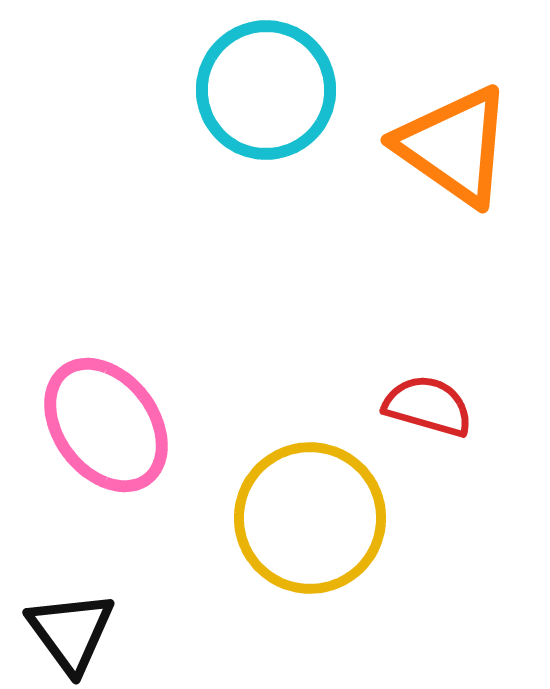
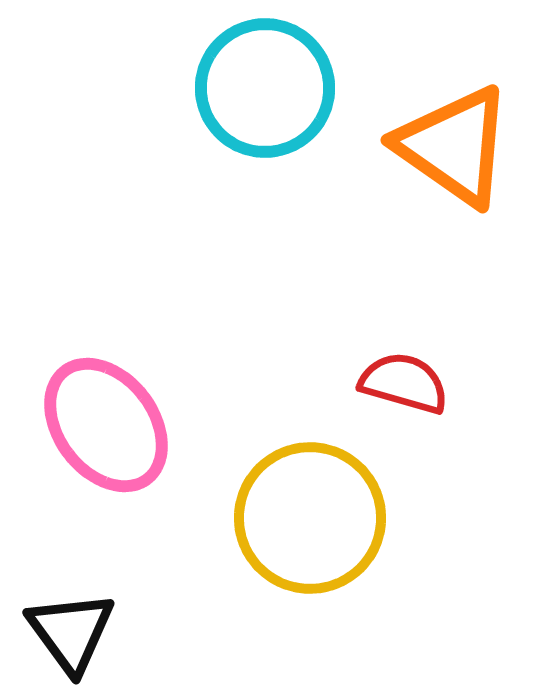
cyan circle: moved 1 px left, 2 px up
red semicircle: moved 24 px left, 23 px up
